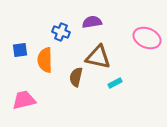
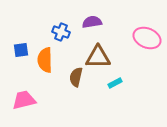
blue square: moved 1 px right
brown triangle: rotated 12 degrees counterclockwise
